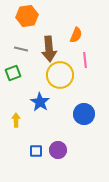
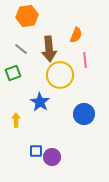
gray line: rotated 24 degrees clockwise
purple circle: moved 6 px left, 7 px down
